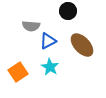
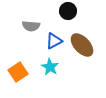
blue triangle: moved 6 px right
